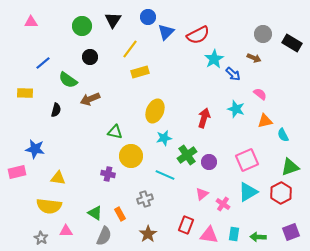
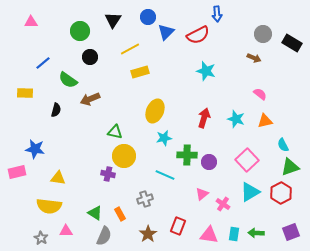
green circle at (82, 26): moved 2 px left, 5 px down
yellow line at (130, 49): rotated 24 degrees clockwise
cyan star at (214, 59): moved 8 px left, 12 px down; rotated 24 degrees counterclockwise
blue arrow at (233, 74): moved 16 px left, 60 px up; rotated 42 degrees clockwise
cyan star at (236, 109): moved 10 px down
cyan semicircle at (283, 135): moved 10 px down
green cross at (187, 155): rotated 36 degrees clockwise
yellow circle at (131, 156): moved 7 px left
pink square at (247, 160): rotated 20 degrees counterclockwise
cyan triangle at (248, 192): moved 2 px right
red rectangle at (186, 225): moved 8 px left, 1 px down
green arrow at (258, 237): moved 2 px left, 4 px up
